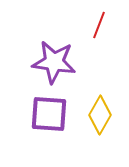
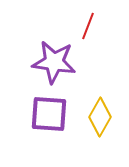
red line: moved 11 px left, 1 px down
yellow diamond: moved 2 px down
